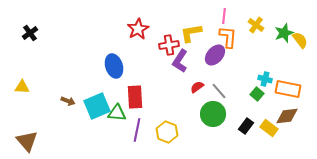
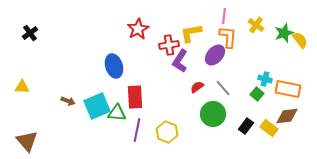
gray line: moved 4 px right, 3 px up
